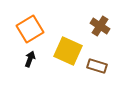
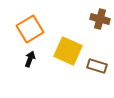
brown cross: moved 7 px up; rotated 18 degrees counterclockwise
